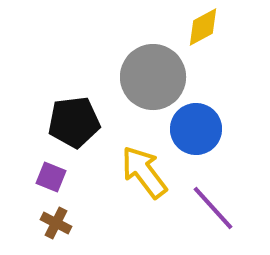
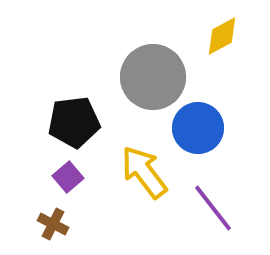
yellow diamond: moved 19 px right, 9 px down
blue circle: moved 2 px right, 1 px up
purple square: moved 17 px right; rotated 28 degrees clockwise
purple line: rotated 4 degrees clockwise
brown cross: moved 3 px left, 1 px down
